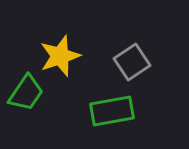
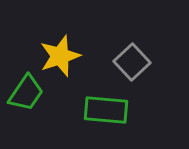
gray square: rotated 9 degrees counterclockwise
green rectangle: moved 6 px left, 1 px up; rotated 15 degrees clockwise
